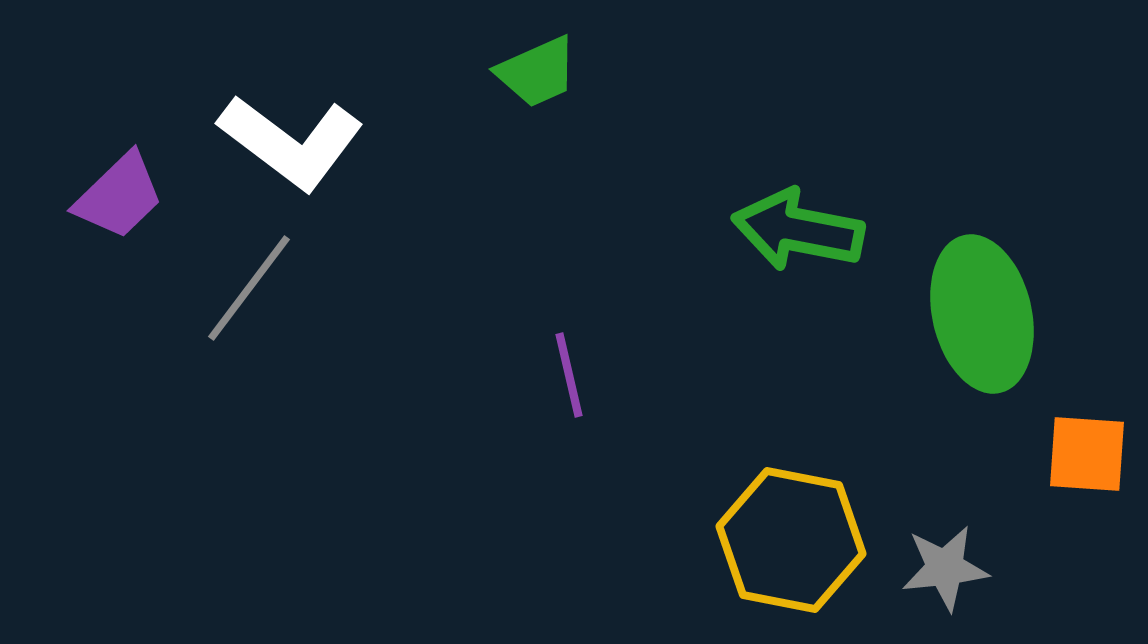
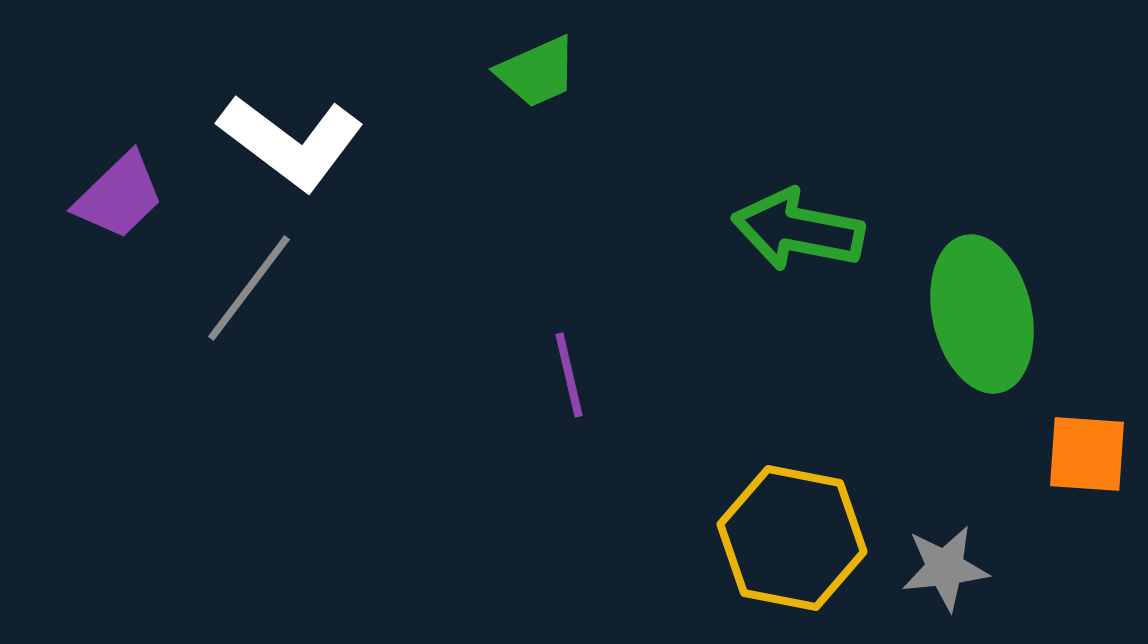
yellow hexagon: moved 1 px right, 2 px up
